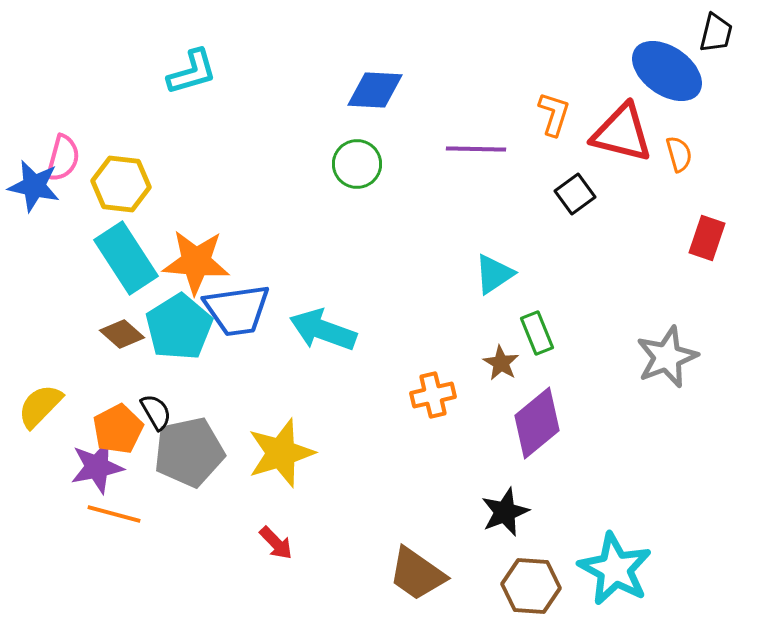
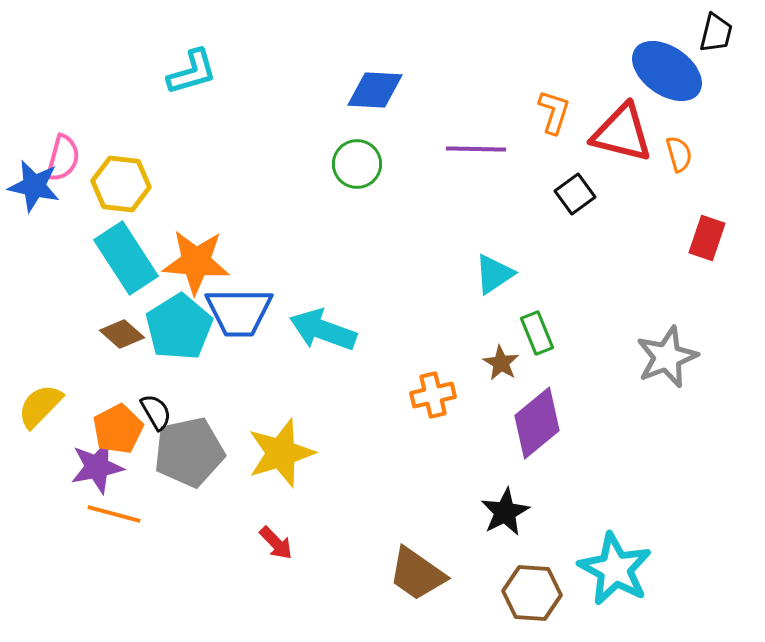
orange L-shape: moved 2 px up
blue trapezoid: moved 2 px right, 2 px down; rotated 8 degrees clockwise
black star: rotated 6 degrees counterclockwise
brown hexagon: moved 1 px right, 7 px down
